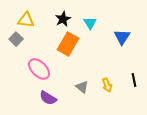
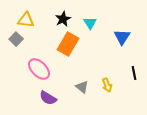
black line: moved 7 px up
